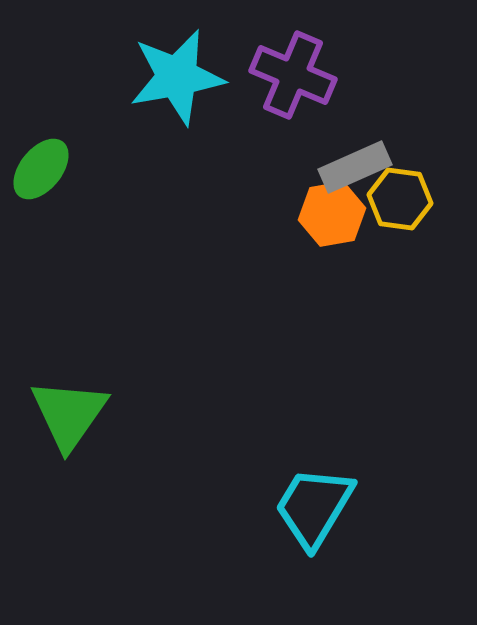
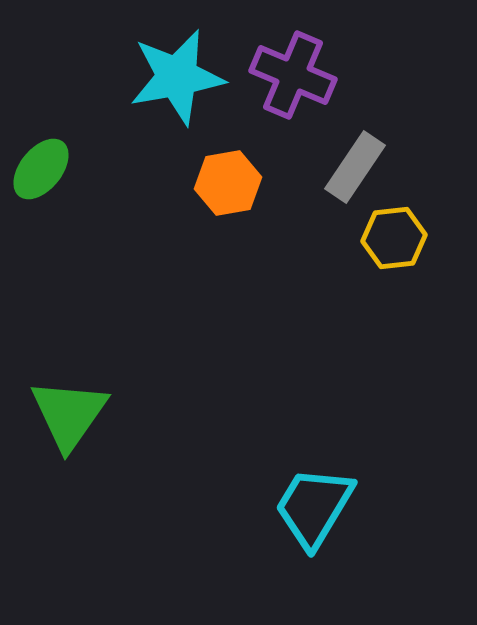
gray rectangle: rotated 32 degrees counterclockwise
yellow hexagon: moved 6 px left, 39 px down; rotated 14 degrees counterclockwise
orange hexagon: moved 104 px left, 31 px up
